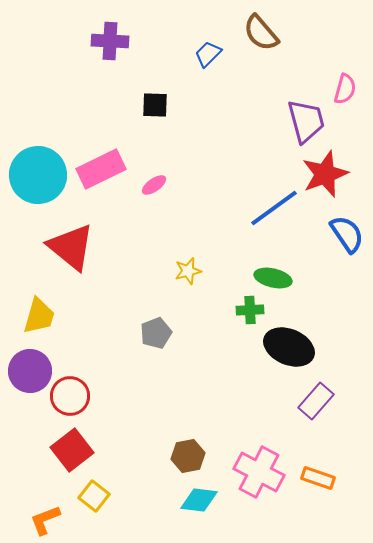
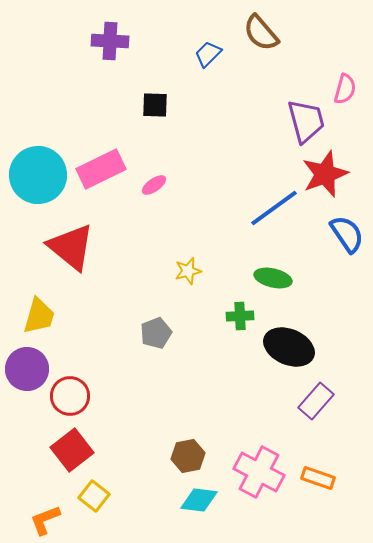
green cross: moved 10 px left, 6 px down
purple circle: moved 3 px left, 2 px up
